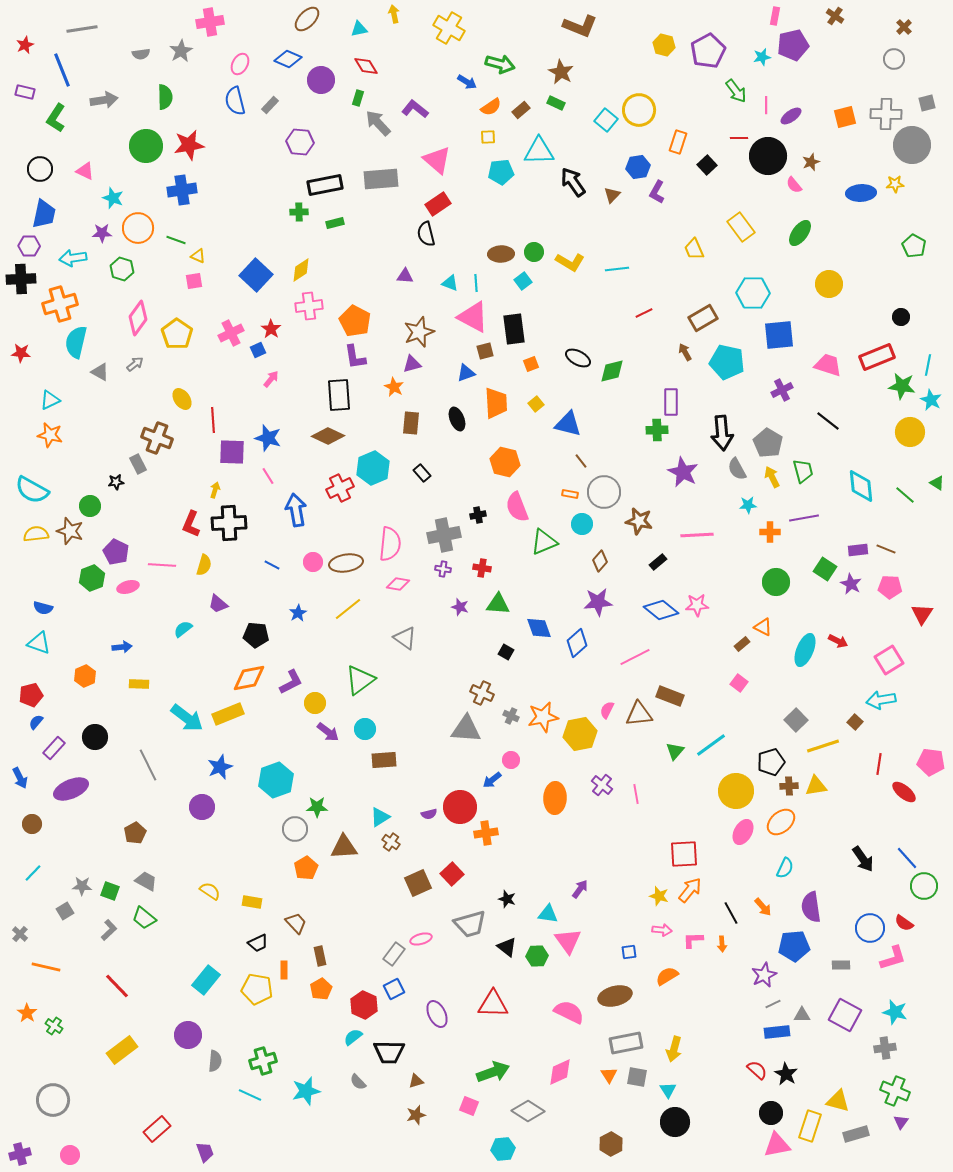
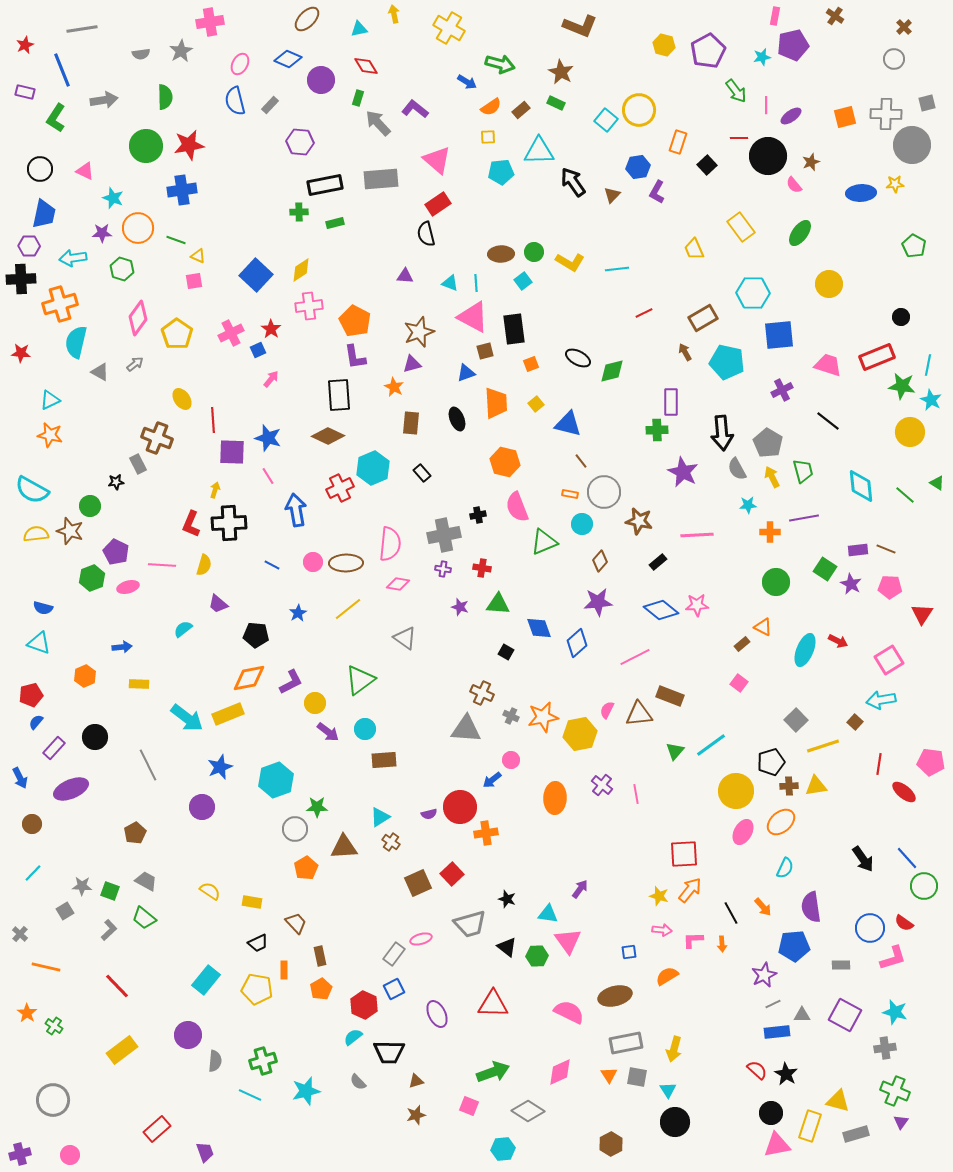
brown ellipse at (346, 563): rotated 8 degrees clockwise
